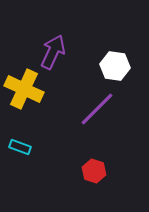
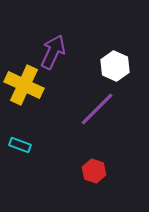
white hexagon: rotated 16 degrees clockwise
yellow cross: moved 4 px up
cyan rectangle: moved 2 px up
